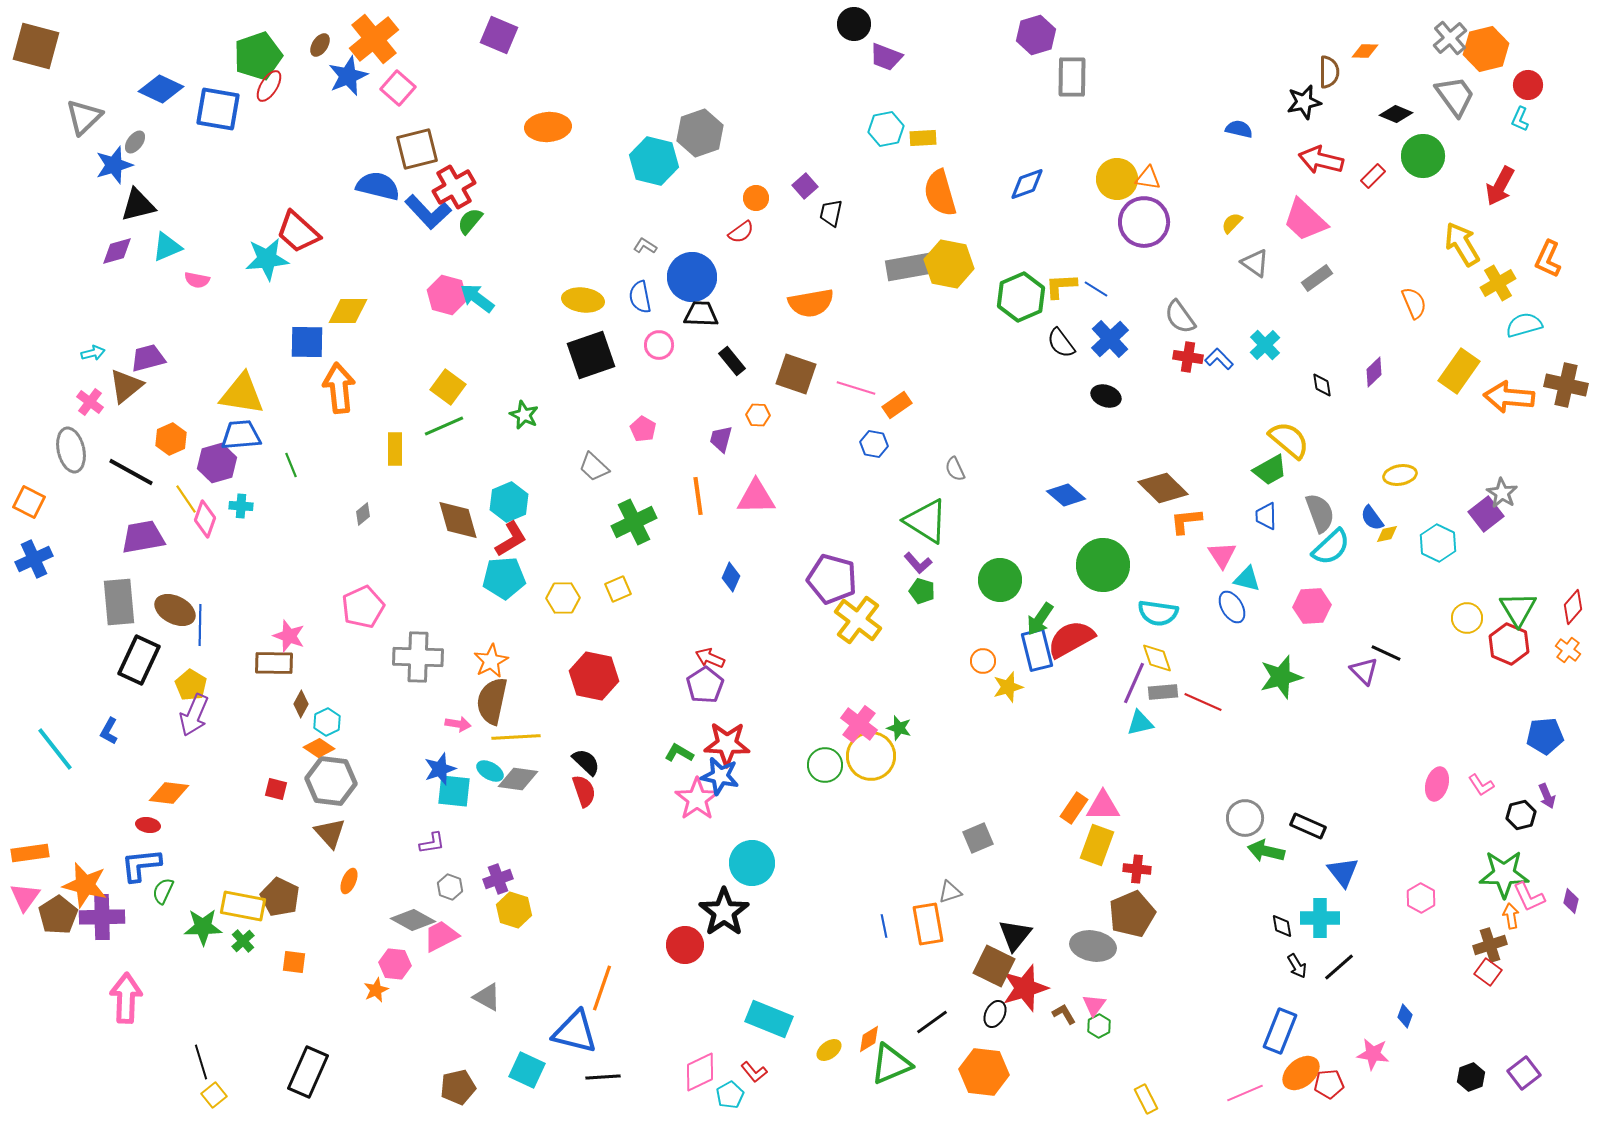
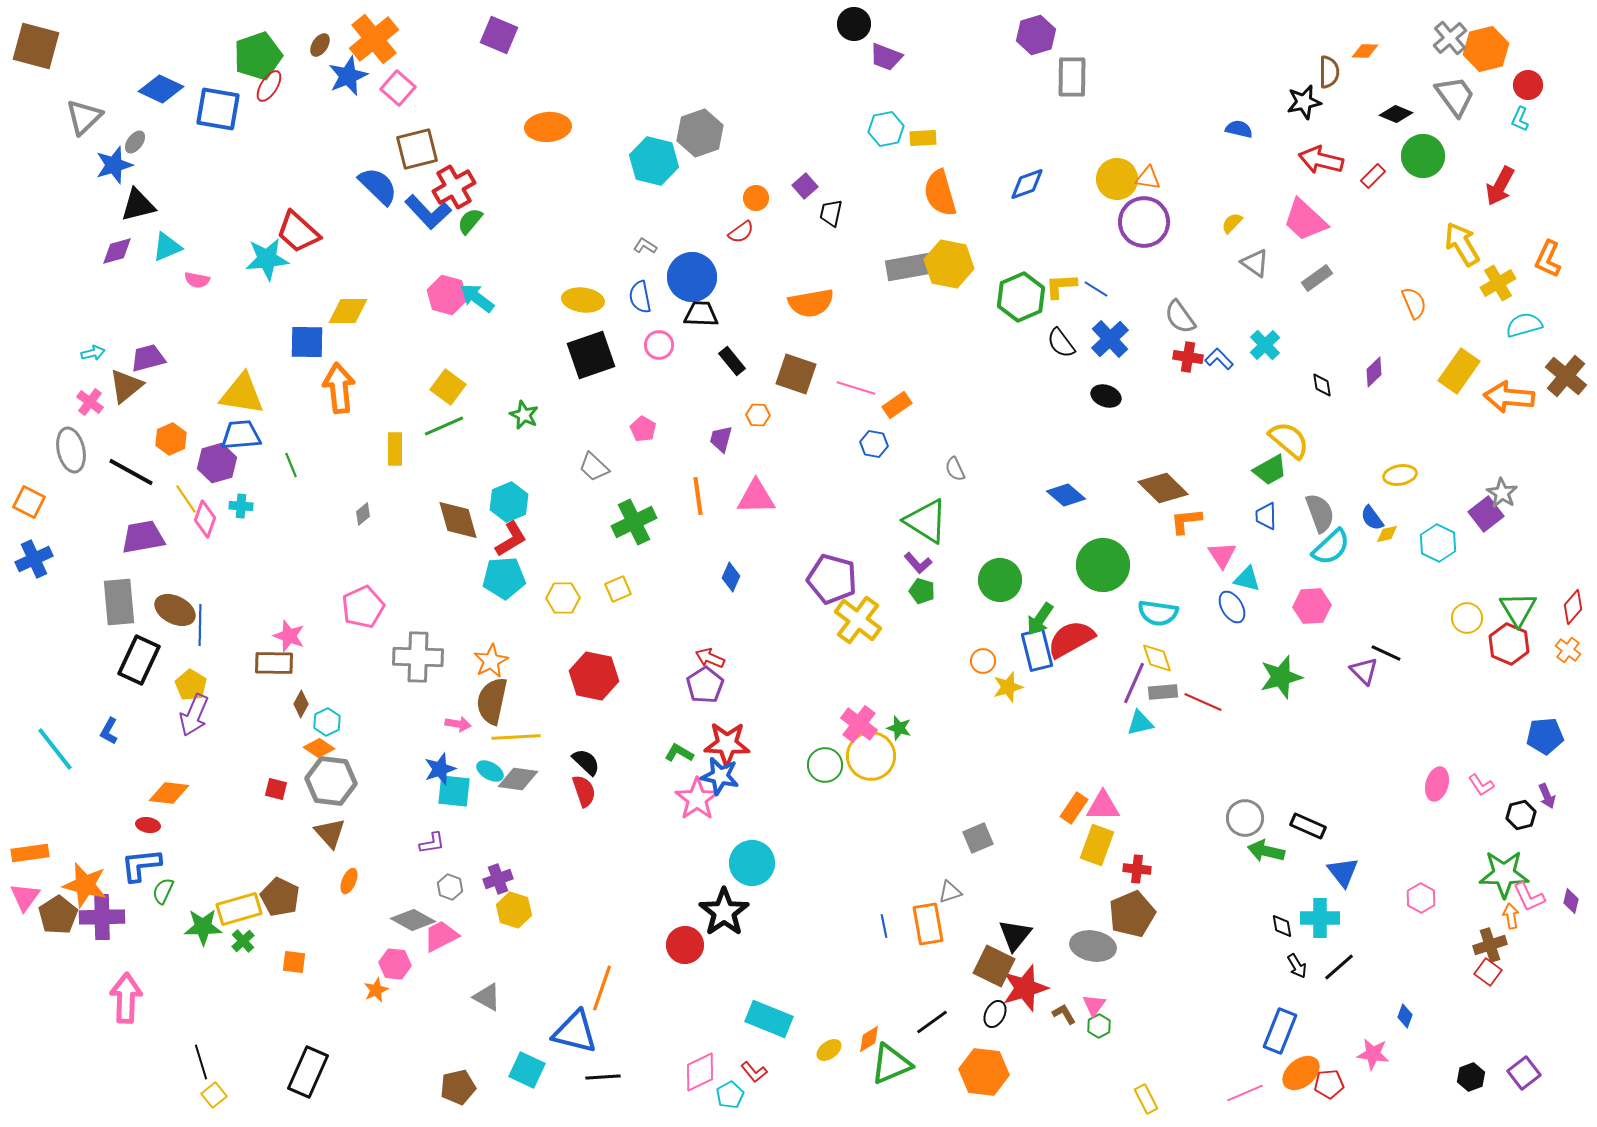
blue semicircle at (378, 186): rotated 30 degrees clockwise
brown cross at (1566, 385): moved 9 px up; rotated 27 degrees clockwise
yellow rectangle at (243, 906): moved 4 px left, 3 px down; rotated 27 degrees counterclockwise
